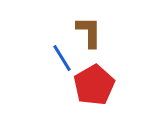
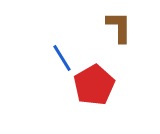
brown L-shape: moved 30 px right, 5 px up
